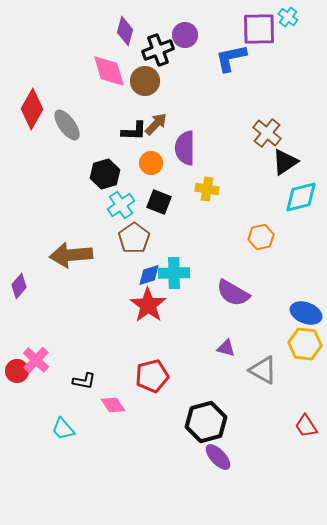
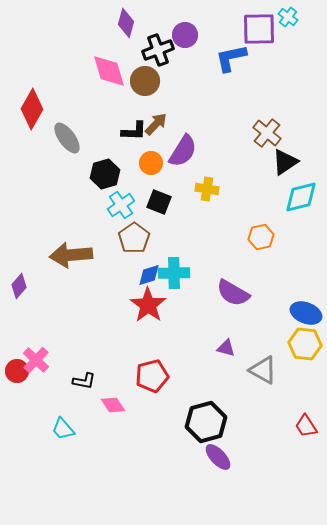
purple diamond at (125, 31): moved 1 px right, 8 px up
gray ellipse at (67, 125): moved 13 px down
purple semicircle at (185, 148): moved 2 px left, 3 px down; rotated 148 degrees counterclockwise
